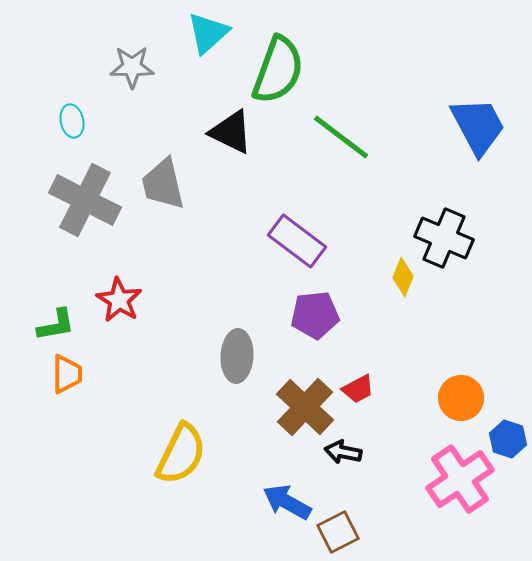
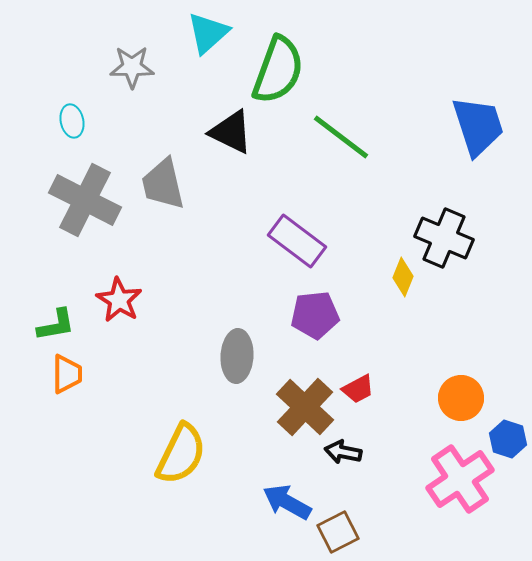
blue trapezoid: rotated 10 degrees clockwise
